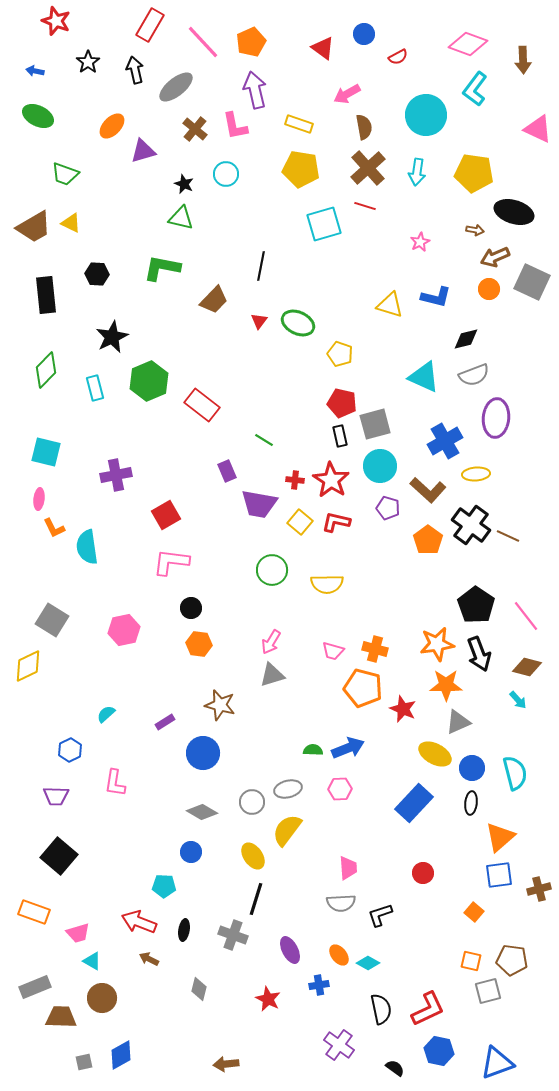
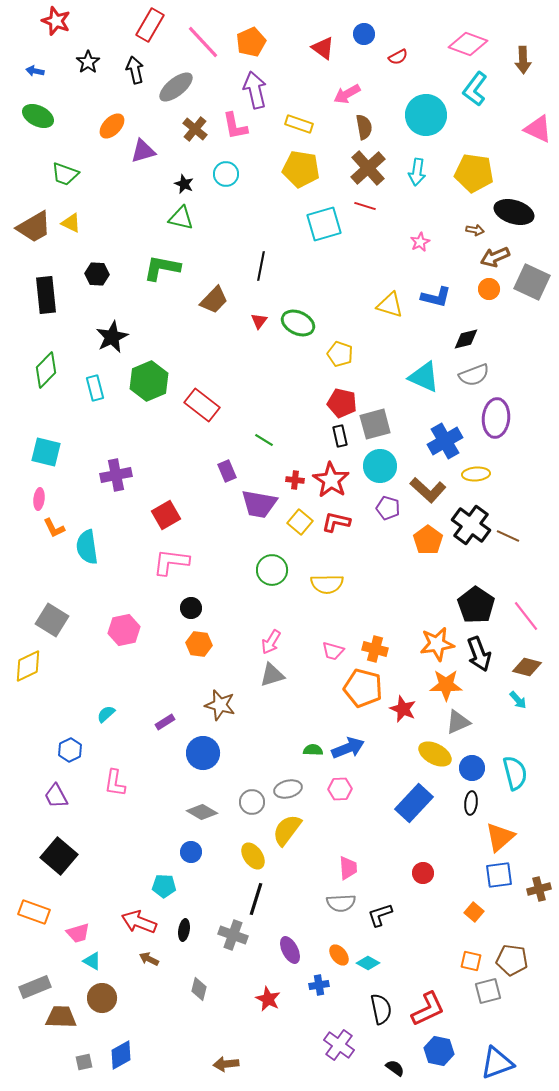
purple trapezoid at (56, 796): rotated 60 degrees clockwise
